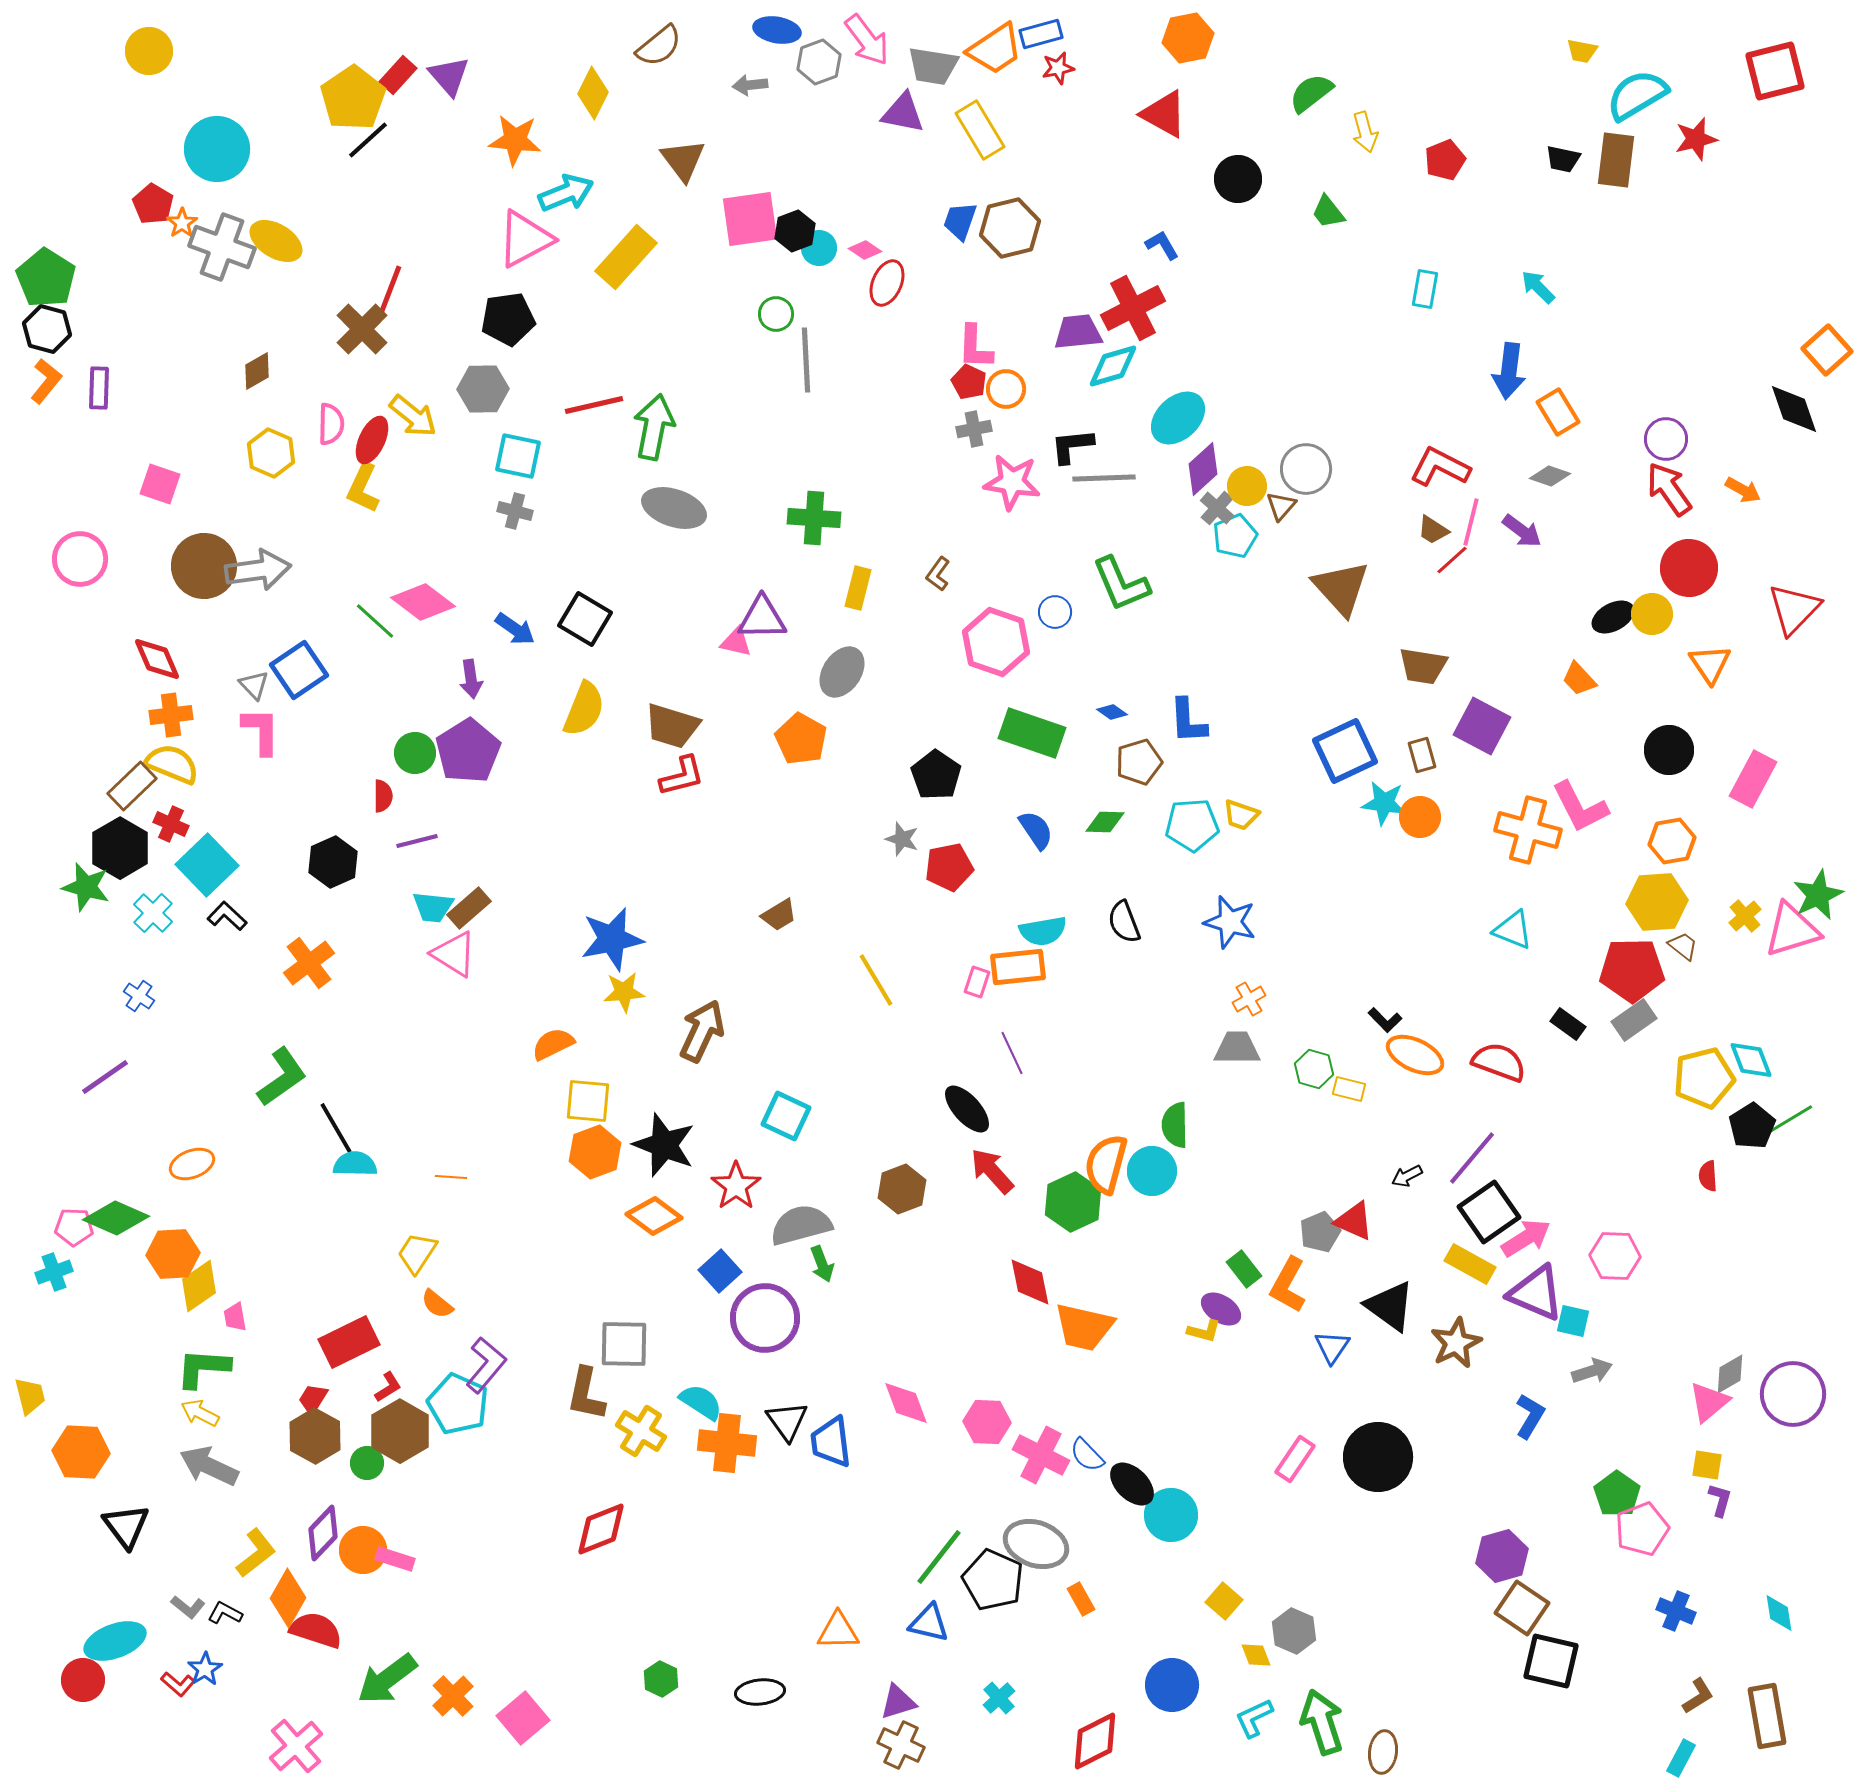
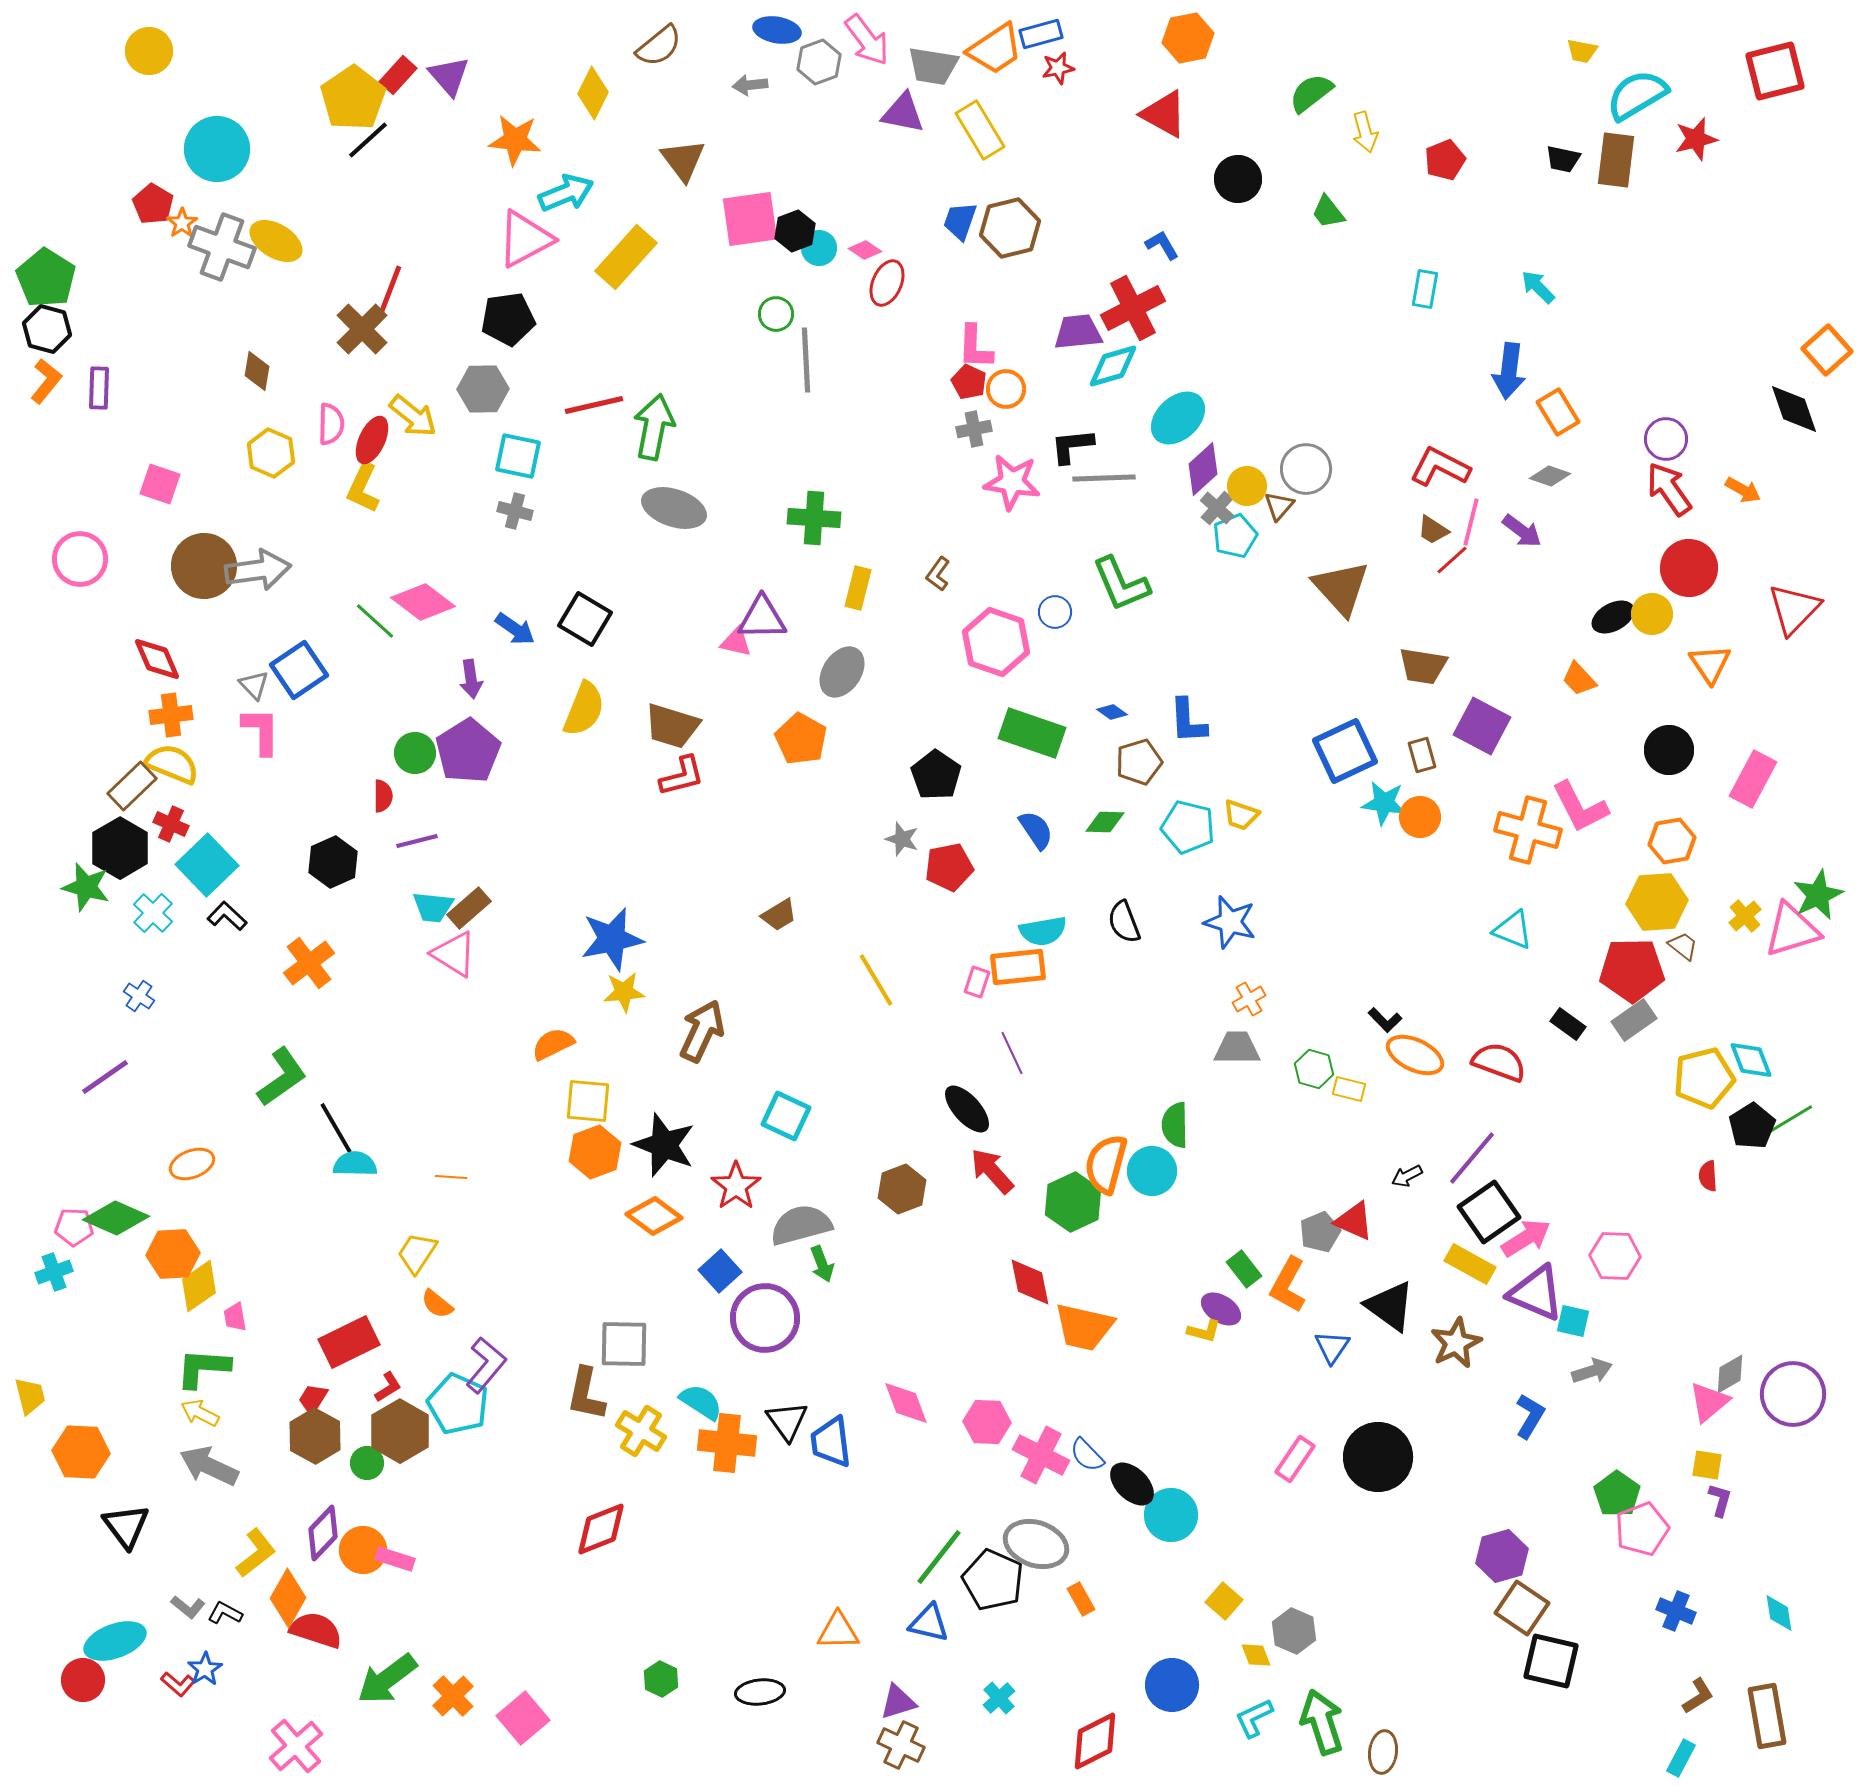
brown diamond at (257, 371): rotated 51 degrees counterclockwise
brown triangle at (1281, 506): moved 2 px left
cyan pentagon at (1192, 825): moved 4 px left, 2 px down; rotated 18 degrees clockwise
